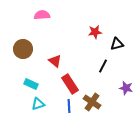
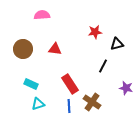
red triangle: moved 12 px up; rotated 32 degrees counterclockwise
